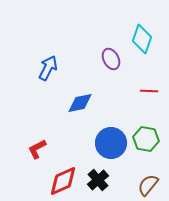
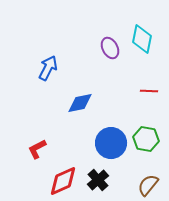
cyan diamond: rotated 8 degrees counterclockwise
purple ellipse: moved 1 px left, 11 px up
